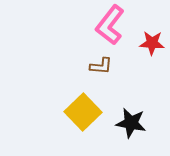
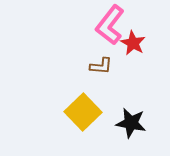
red star: moved 19 px left; rotated 25 degrees clockwise
